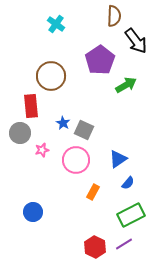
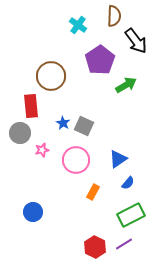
cyan cross: moved 22 px right, 1 px down
gray square: moved 4 px up
